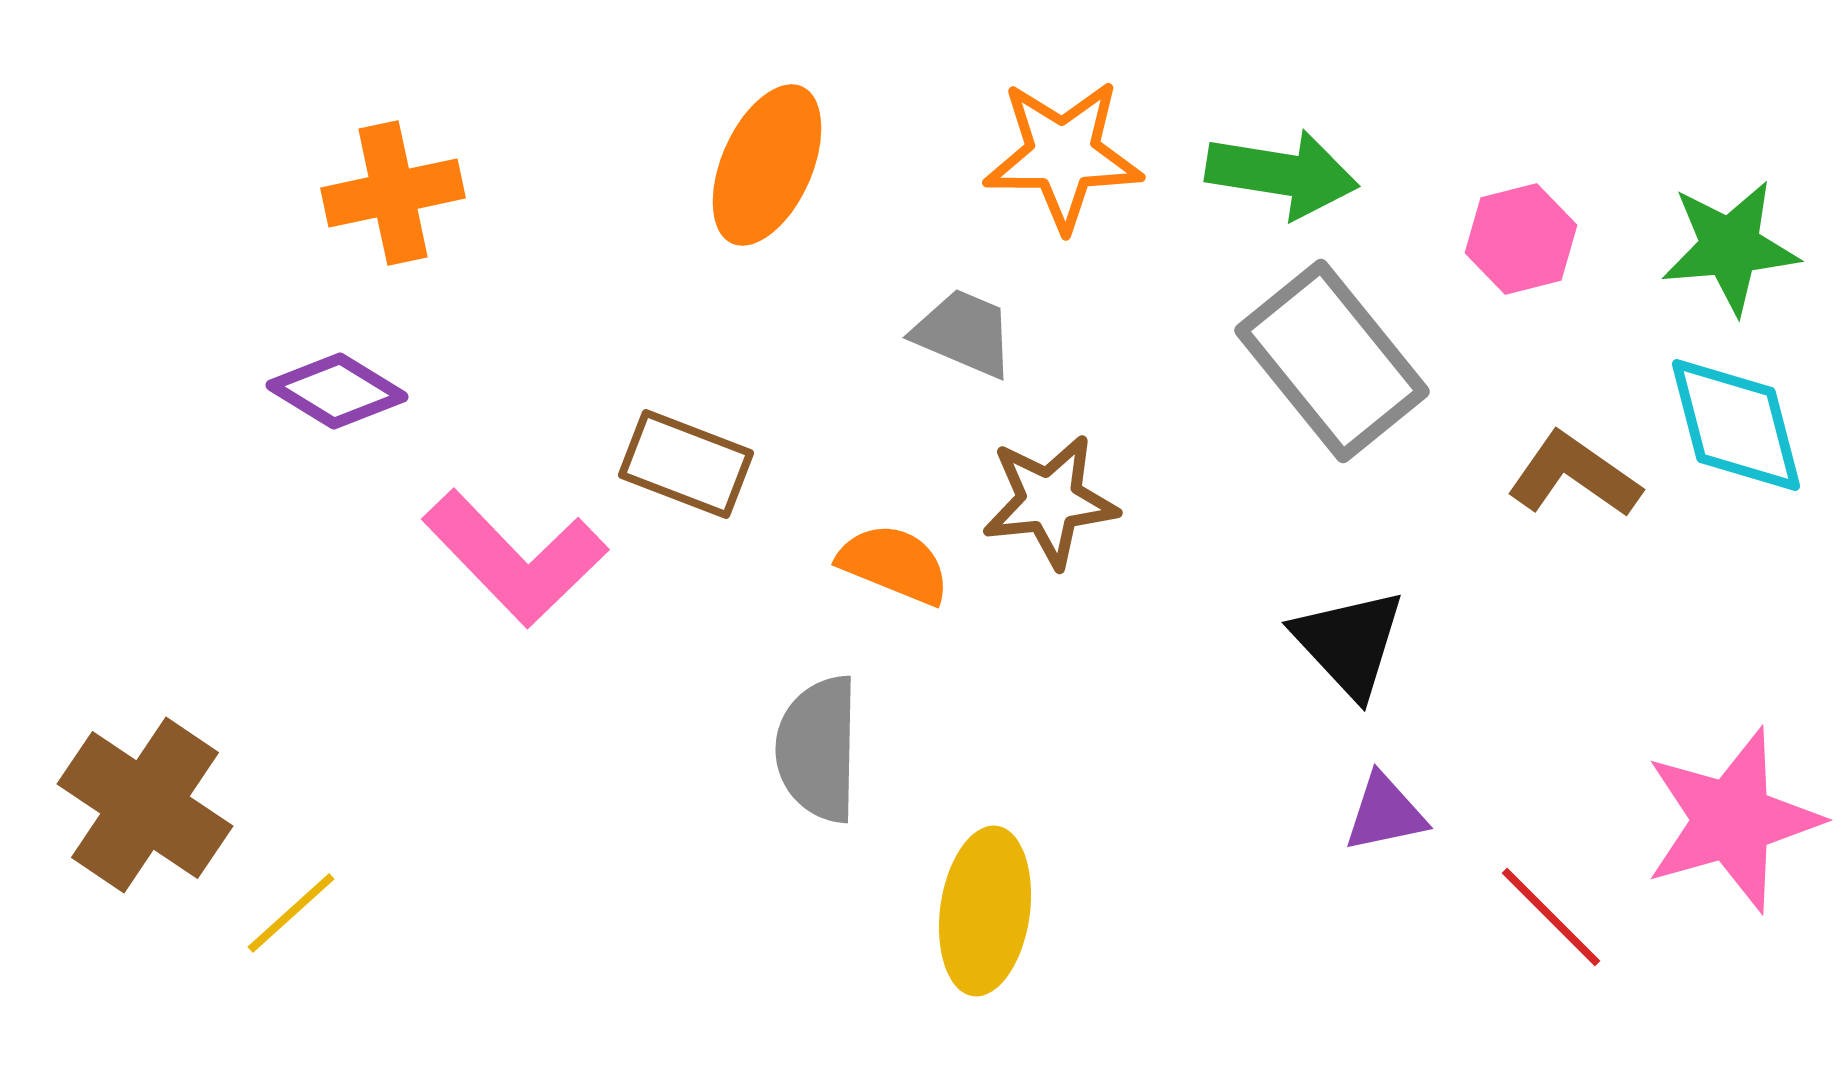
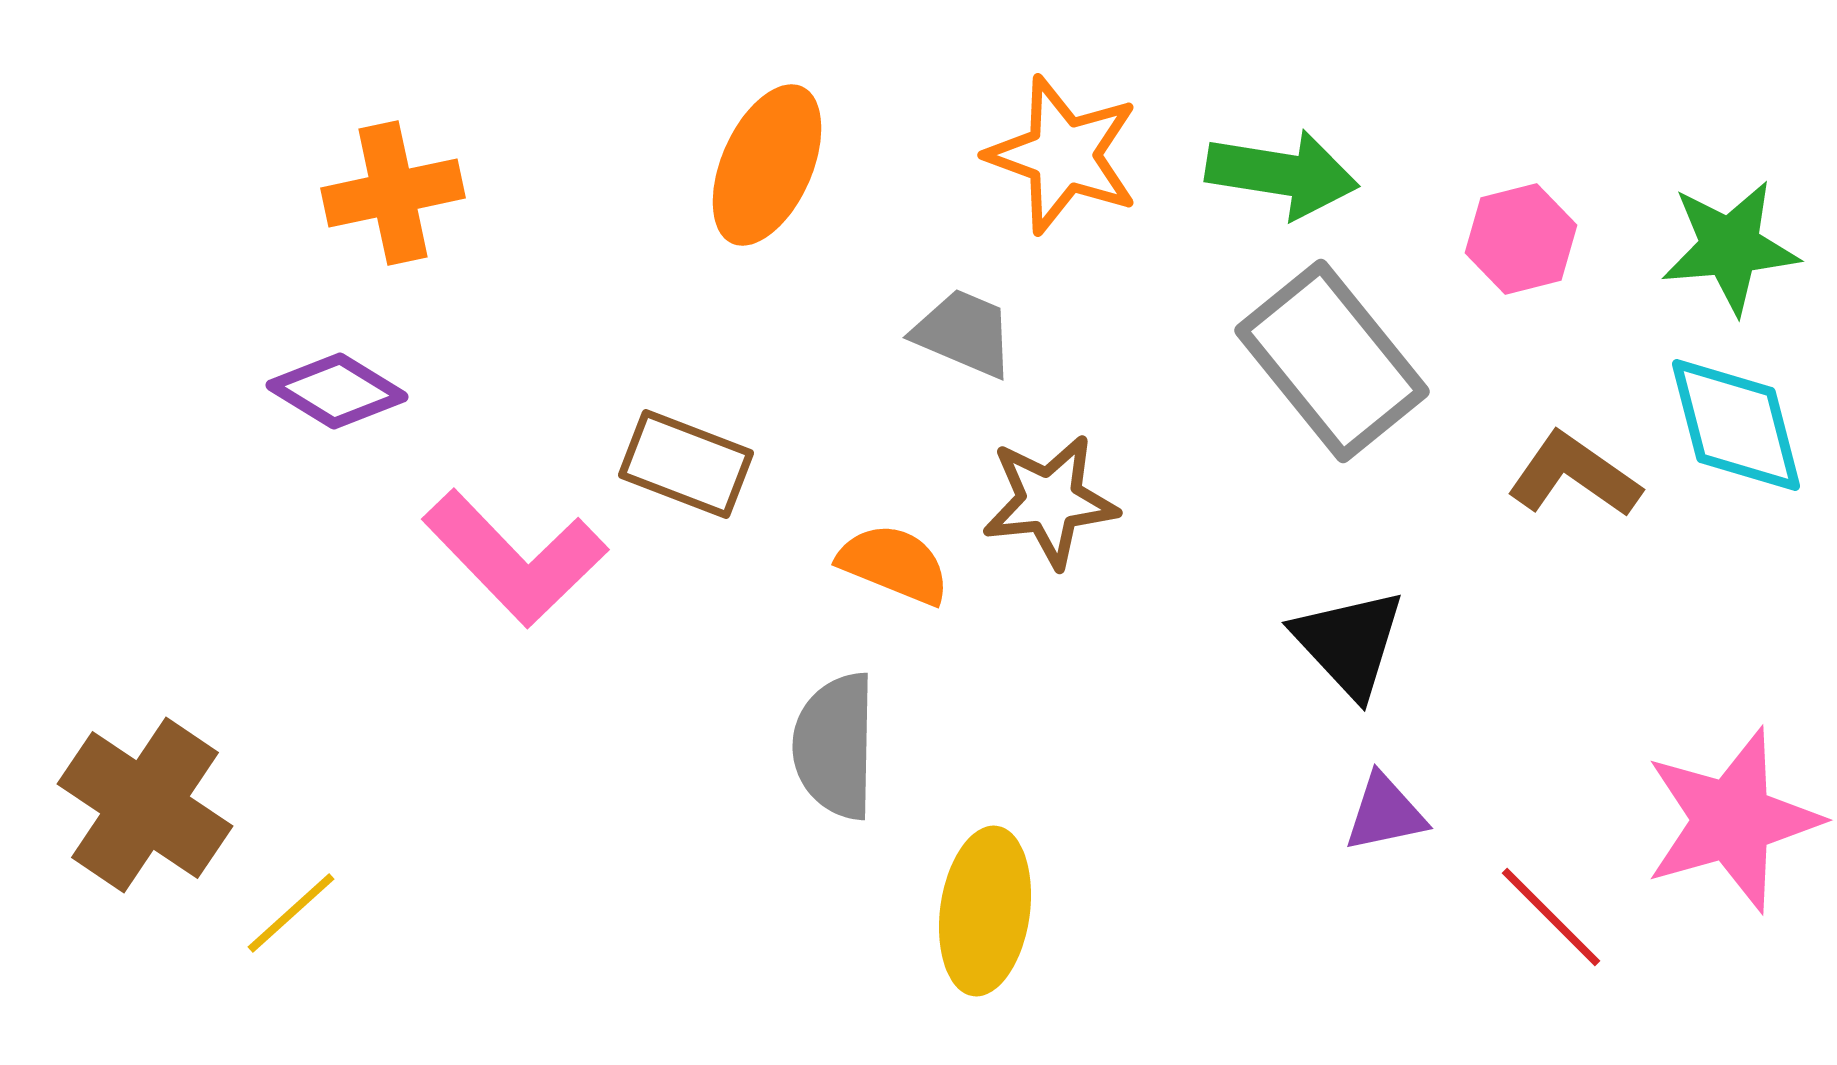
orange star: rotated 20 degrees clockwise
gray semicircle: moved 17 px right, 3 px up
